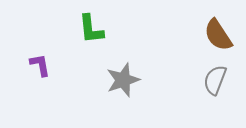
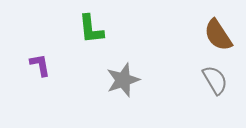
gray semicircle: rotated 128 degrees clockwise
